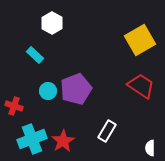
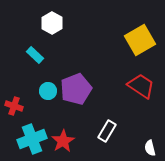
white semicircle: rotated 14 degrees counterclockwise
